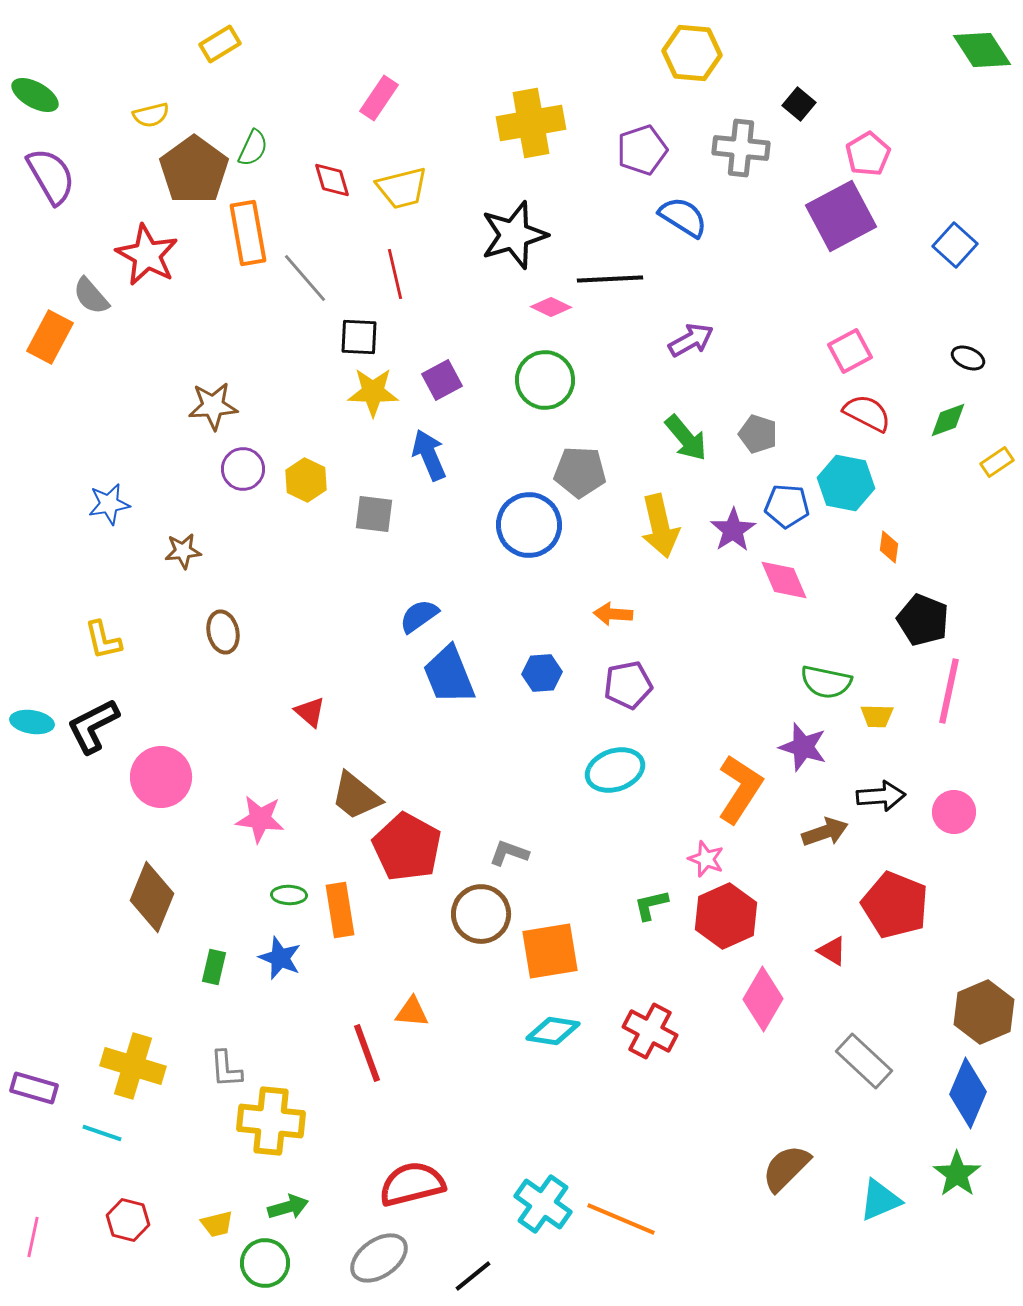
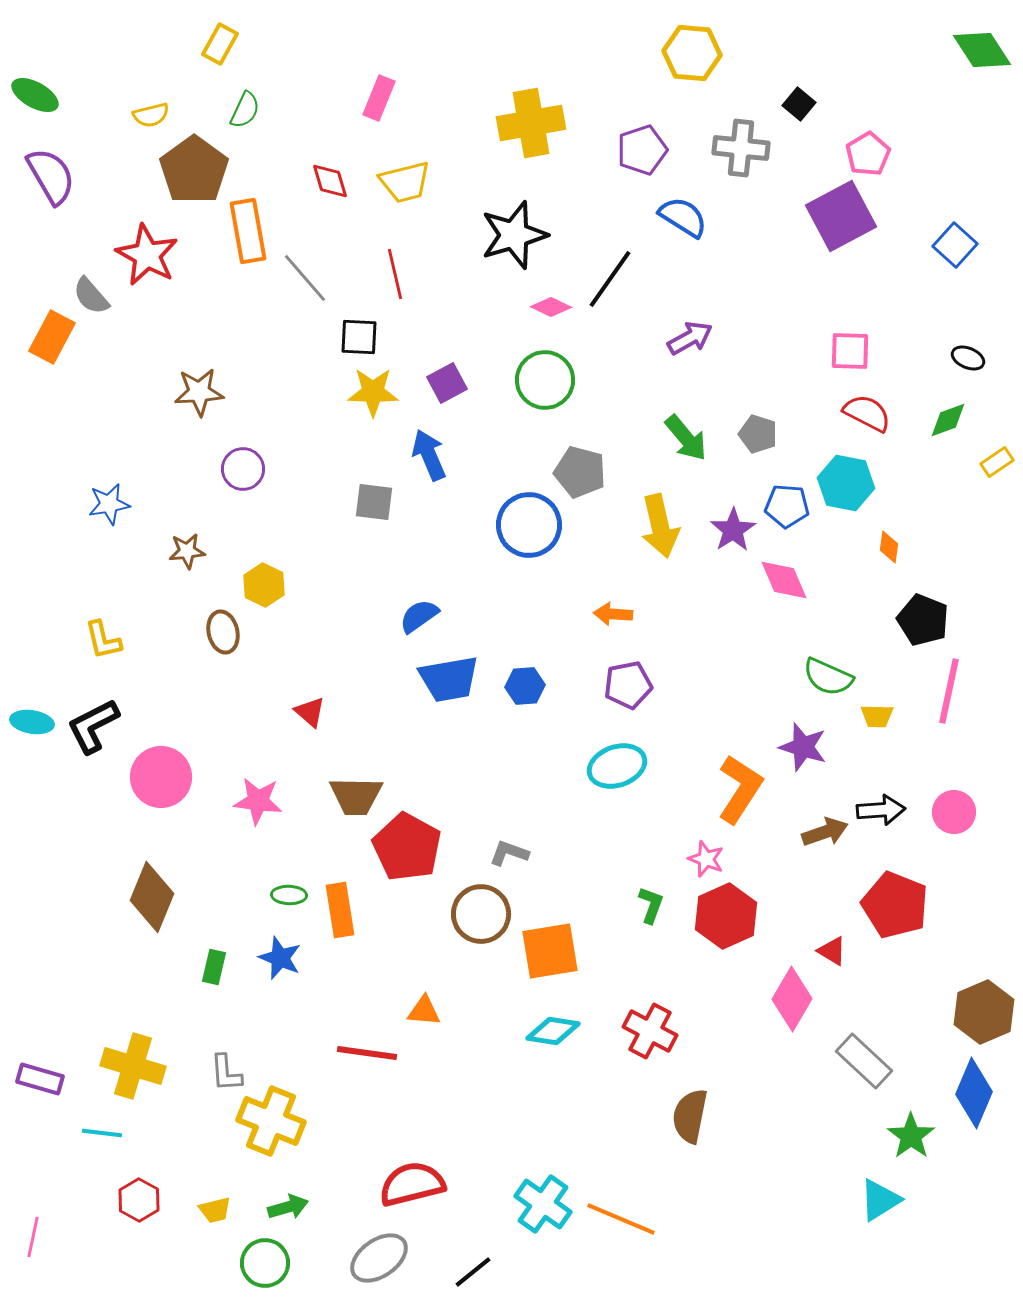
yellow rectangle at (220, 44): rotated 30 degrees counterclockwise
pink rectangle at (379, 98): rotated 12 degrees counterclockwise
green semicircle at (253, 148): moved 8 px left, 38 px up
red diamond at (332, 180): moved 2 px left, 1 px down
yellow trapezoid at (402, 188): moved 3 px right, 6 px up
orange rectangle at (248, 233): moved 2 px up
black line at (610, 279): rotated 52 degrees counterclockwise
orange rectangle at (50, 337): moved 2 px right
purple arrow at (691, 340): moved 1 px left, 2 px up
pink square at (850, 351): rotated 30 degrees clockwise
purple square at (442, 380): moved 5 px right, 3 px down
brown star at (213, 406): moved 14 px left, 14 px up
gray pentagon at (580, 472): rotated 12 degrees clockwise
yellow hexagon at (306, 480): moved 42 px left, 105 px down
gray square at (374, 514): moved 12 px up
brown star at (183, 551): moved 4 px right
blue hexagon at (542, 673): moved 17 px left, 13 px down
blue trapezoid at (449, 675): moved 4 px down; rotated 78 degrees counterclockwise
green semicircle at (826, 682): moved 2 px right, 5 px up; rotated 12 degrees clockwise
cyan ellipse at (615, 770): moved 2 px right, 4 px up
brown trapezoid at (356, 796): rotated 38 degrees counterclockwise
black arrow at (881, 796): moved 14 px down
pink star at (260, 819): moved 2 px left, 18 px up
green L-shape at (651, 905): rotated 123 degrees clockwise
pink diamond at (763, 999): moved 29 px right
orange triangle at (412, 1012): moved 12 px right, 1 px up
red line at (367, 1053): rotated 62 degrees counterclockwise
gray L-shape at (226, 1069): moved 4 px down
purple rectangle at (34, 1088): moved 6 px right, 9 px up
blue diamond at (968, 1093): moved 6 px right
yellow cross at (271, 1121): rotated 16 degrees clockwise
cyan line at (102, 1133): rotated 12 degrees counterclockwise
brown semicircle at (786, 1168): moved 96 px left, 52 px up; rotated 34 degrees counterclockwise
green star at (957, 1174): moved 46 px left, 38 px up
cyan triangle at (880, 1200): rotated 9 degrees counterclockwise
red hexagon at (128, 1220): moved 11 px right, 20 px up; rotated 15 degrees clockwise
yellow trapezoid at (217, 1224): moved 2 px left, 14 px up
black line at (473, 1276): moved 4 px up
